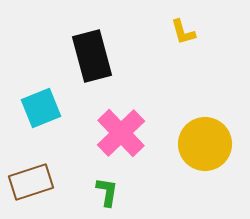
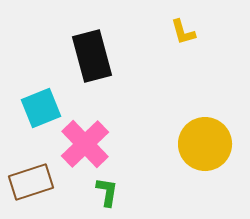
pink cross: moved 36 px left, 11 px down
